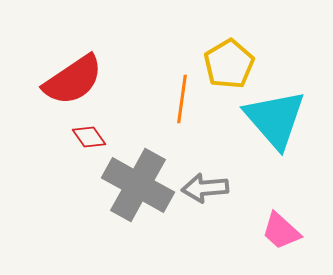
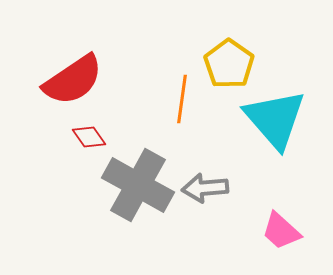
yellow pentagon: rotated 6 degrees counterclockwise
